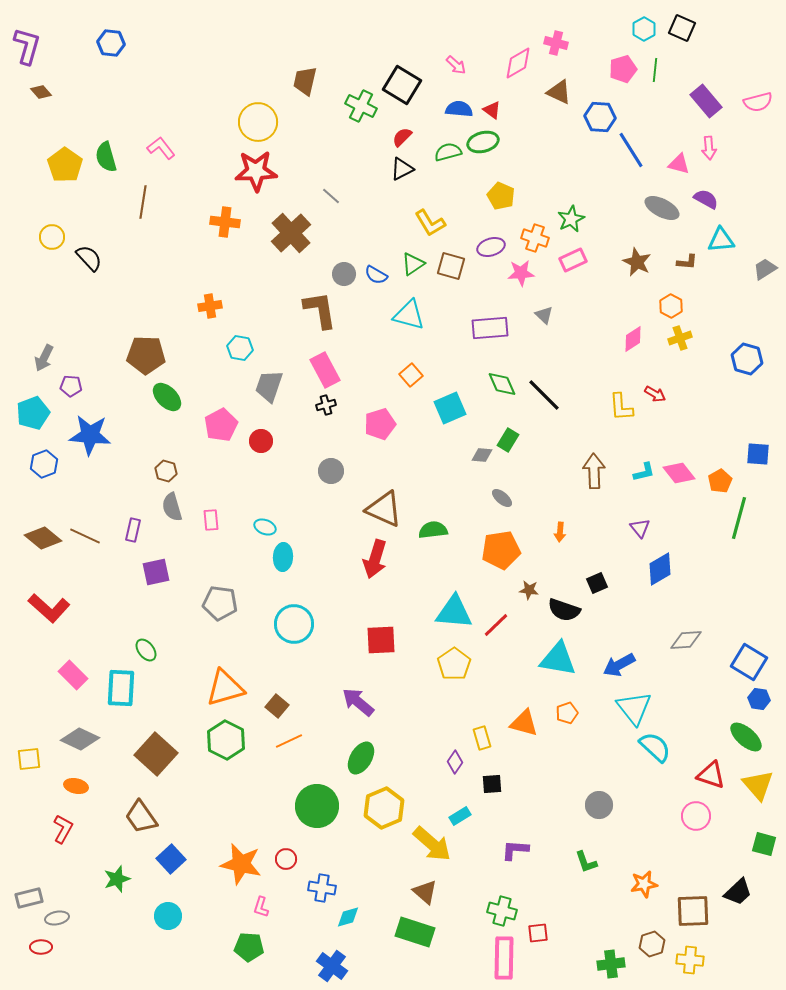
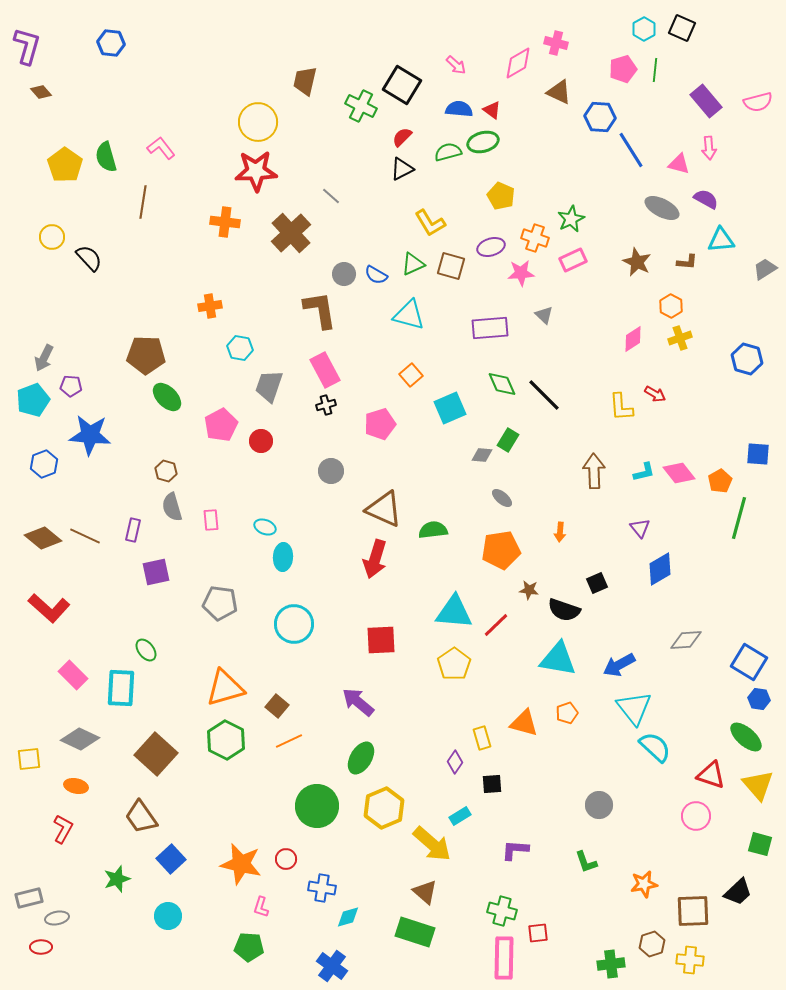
green triangle at (413, 264): rotated 10 degrees clockwise
cyan pentagon at (33, 413): moved 13 px up
green square at (764, 844): moved 4 px left
